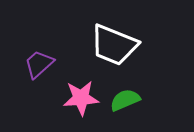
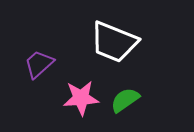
white trapezoid: moved 3 px up
green semicircle: rotated 12 degrees counterclockwise
